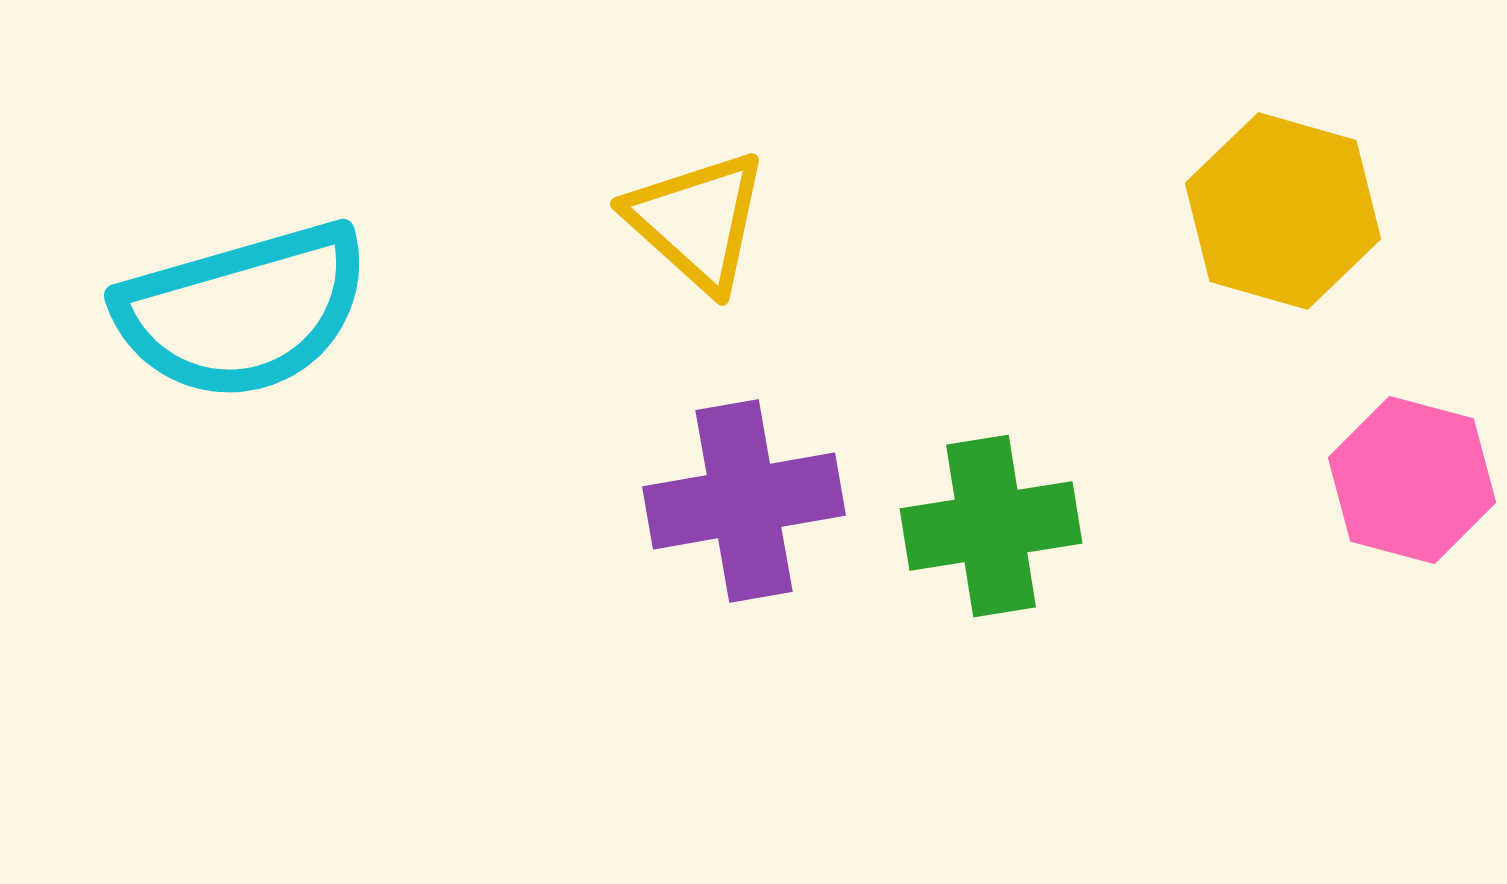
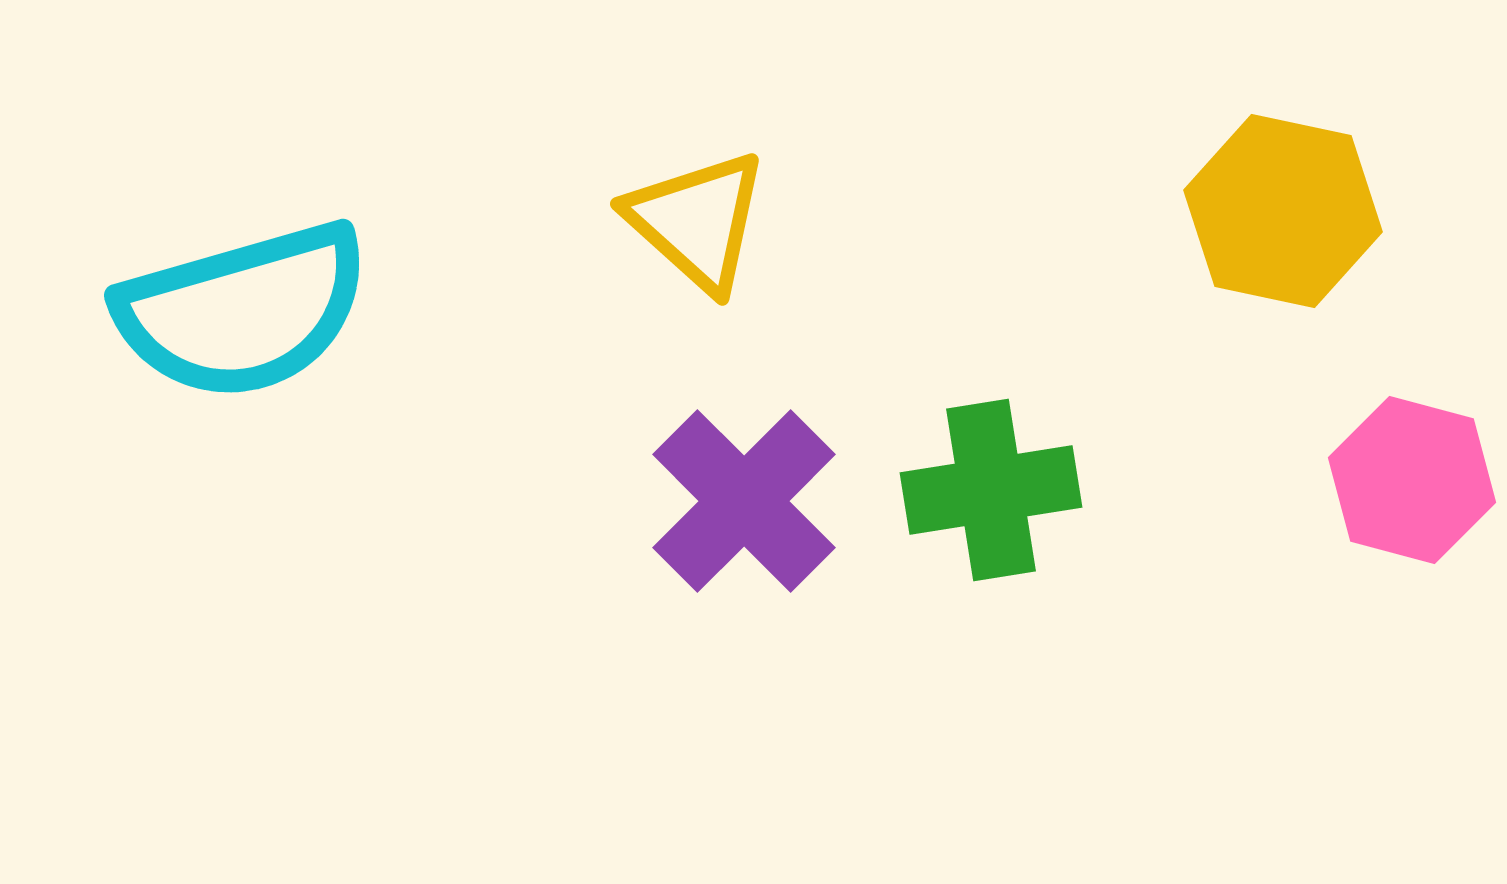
yellow hexagon: rotated 4 degrees counterclockwise
purple cross: rotated 35 degrees counterclockwise
green cross: moved 36 px up
